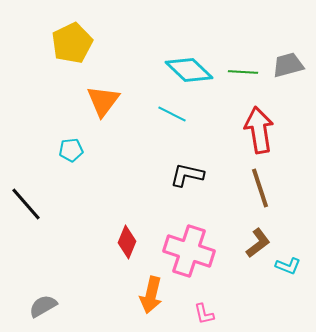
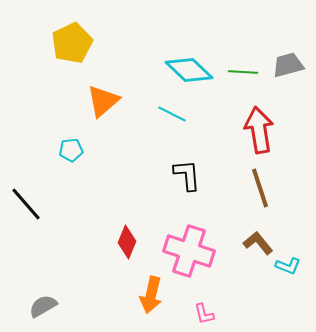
orange triangle: rotated 12 degrees clockwise
black L-shape: rotated 72 degrees clockwise
brown L-shape: rotated 92 degrees counterclockwise
